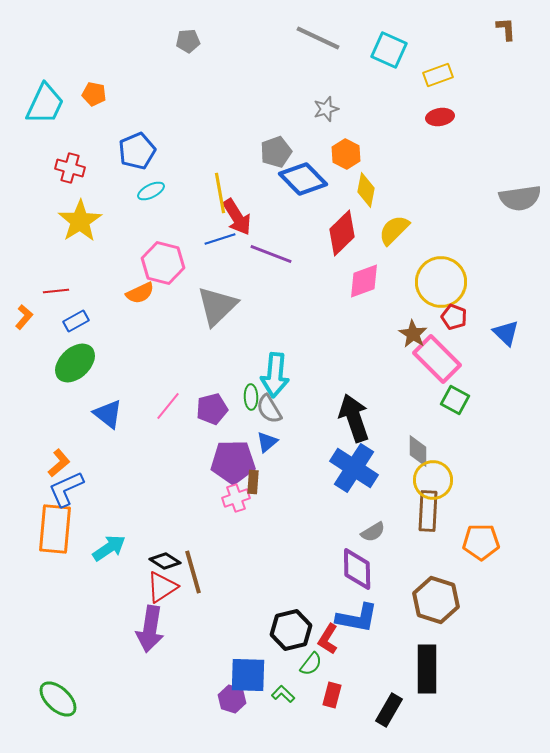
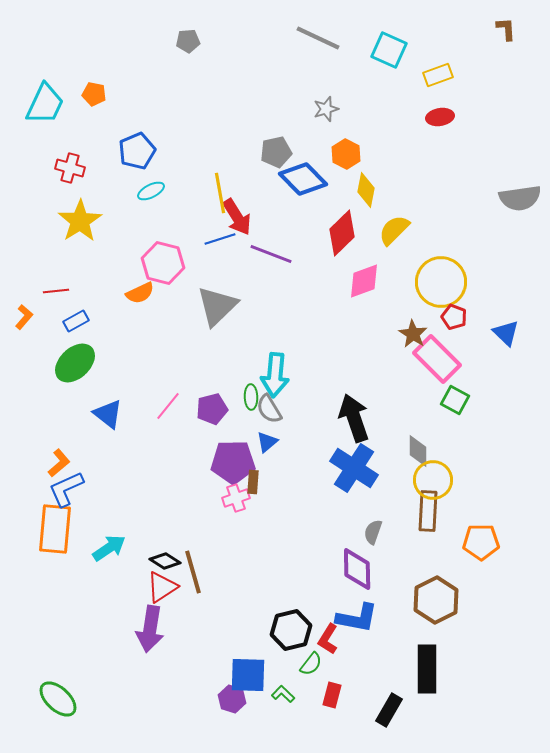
gray pentagon at (276, 152): rotated 8 degrees clockwise
gray semicircle at (373, 532): rotated 140 degrees clockwise
brown hexagon at (436, 600): rotated 15 degrees clockwise
